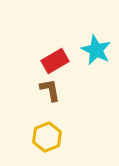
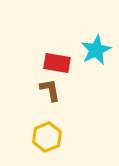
cyan star: rotated 20 degrees clockwise
red rectangle: moved 2 px right, 2 px down; rotated 40 degrees clockwise
